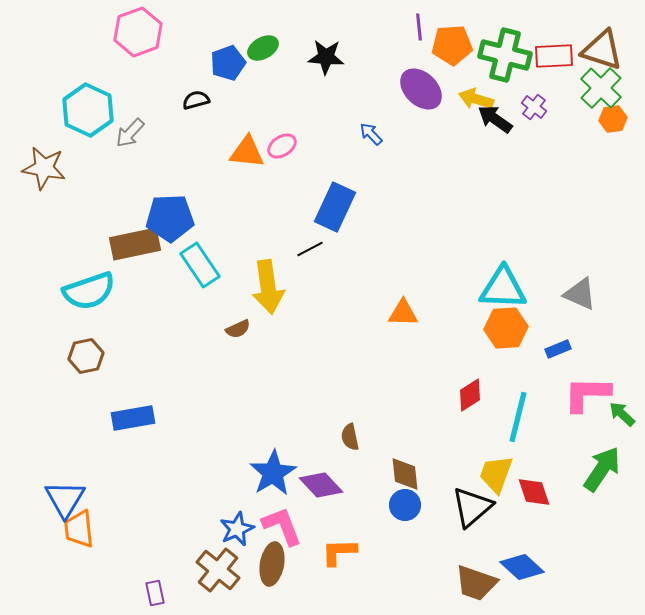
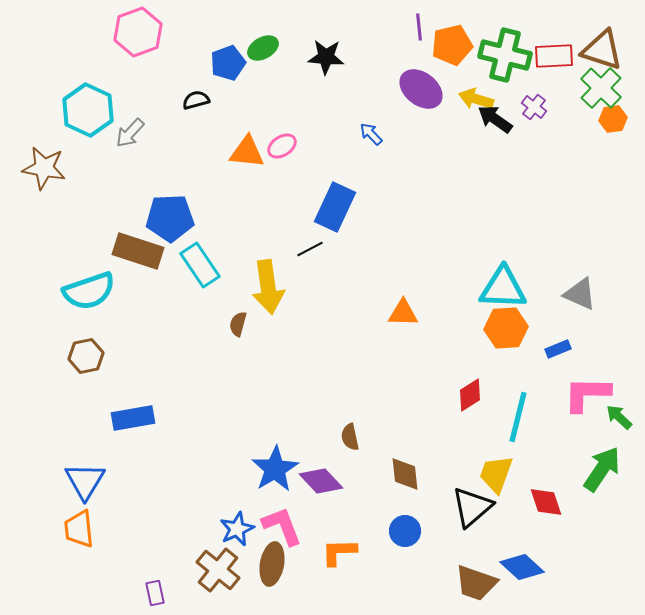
orange pentagon at (452, 45): rotated 9 degrees counterclockwise
purple ellipse at (421, 89): rotated 6 degrees counterclockwise
brown rectangle at (135, 244): moved 3 px right, 7 px down; rotated 30 degrees clockwise
brown semicircle at (238, 329): moved 5 px up; rotated 130 degrees clockwise
green arrow at (622, 414): moved 3 px left, 3 px down
blue star at (273, 473): moved 2 px right, 4 px up
purple diamond at (321, 485): moved 4 px up
red diamond at (534, 492): moved 12 px right, 10 px down
blue triangle at (65, 499): moved 20 px right, 18 px up
blue circle at (405, 505): moved 26 px down
